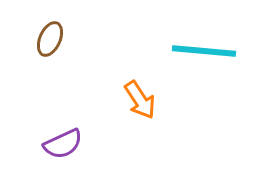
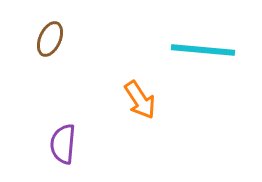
cyan line: moved 1 px left, 1 px up
purple semicircle: rotated 120 degrees clockwise
